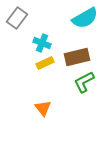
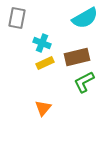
gray rectangle: rotated 25 degrees counterclockwise
orange triangle: rotated 18 degrees clockwise
